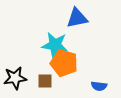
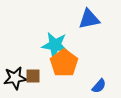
blue triangle: moved 12 px right, 1 px down
orange pentagon: rotated 20 degrees clockwise
brown square: moved 12 px left, 5 px up
blue semicircle: rotated 56 degrees counterclockwise
